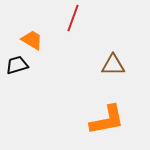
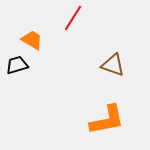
red line: rotated 12 degrees clockwise
brown triangle: rotated 20 degrees clockwise
